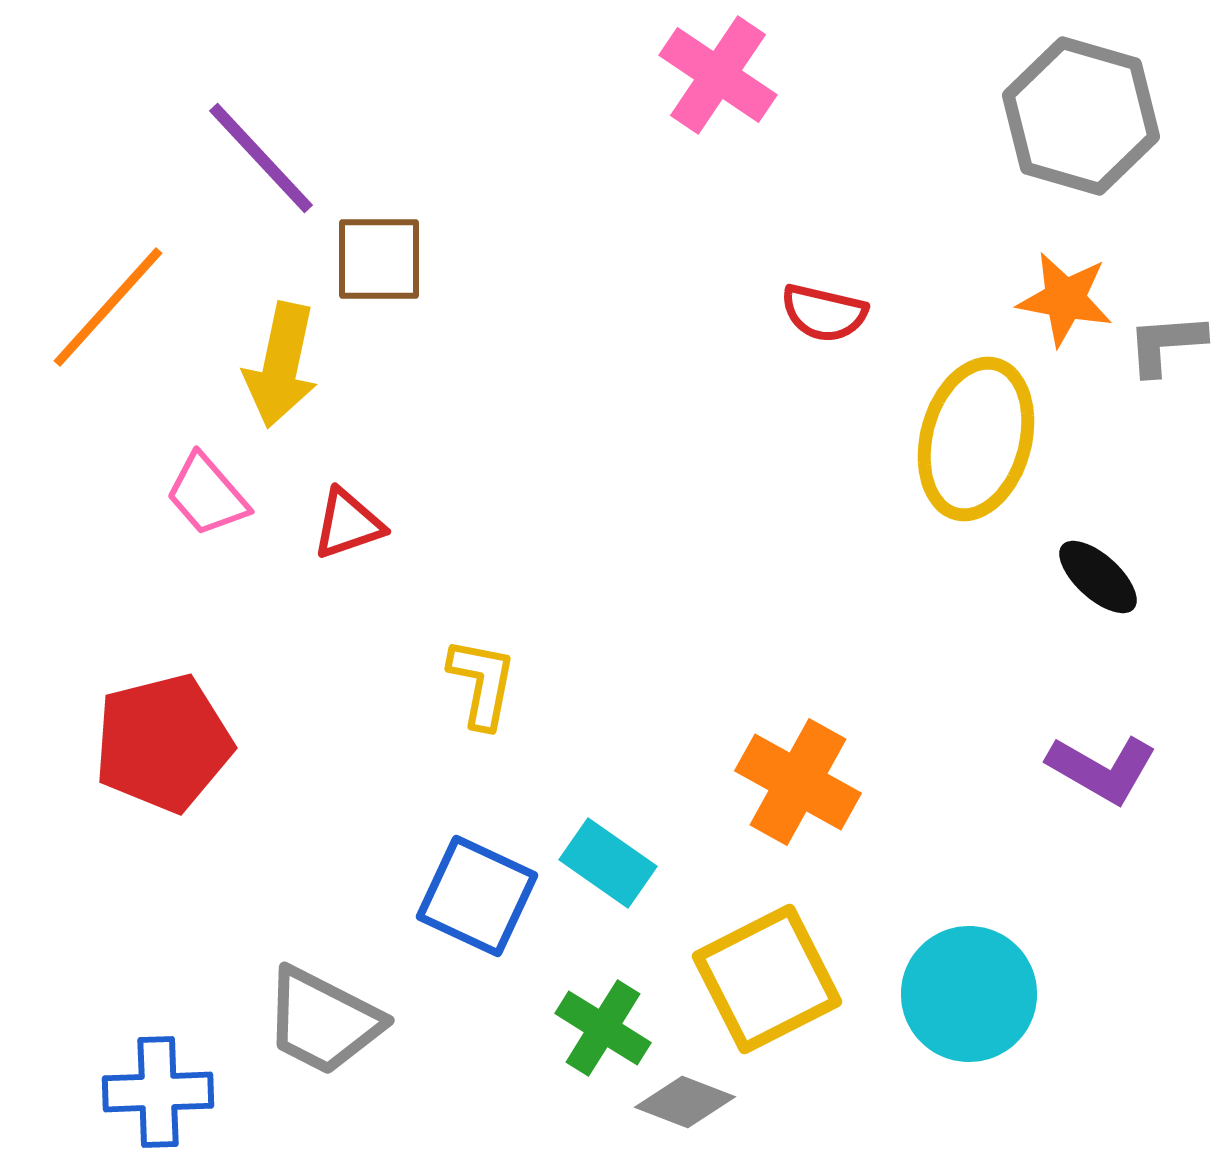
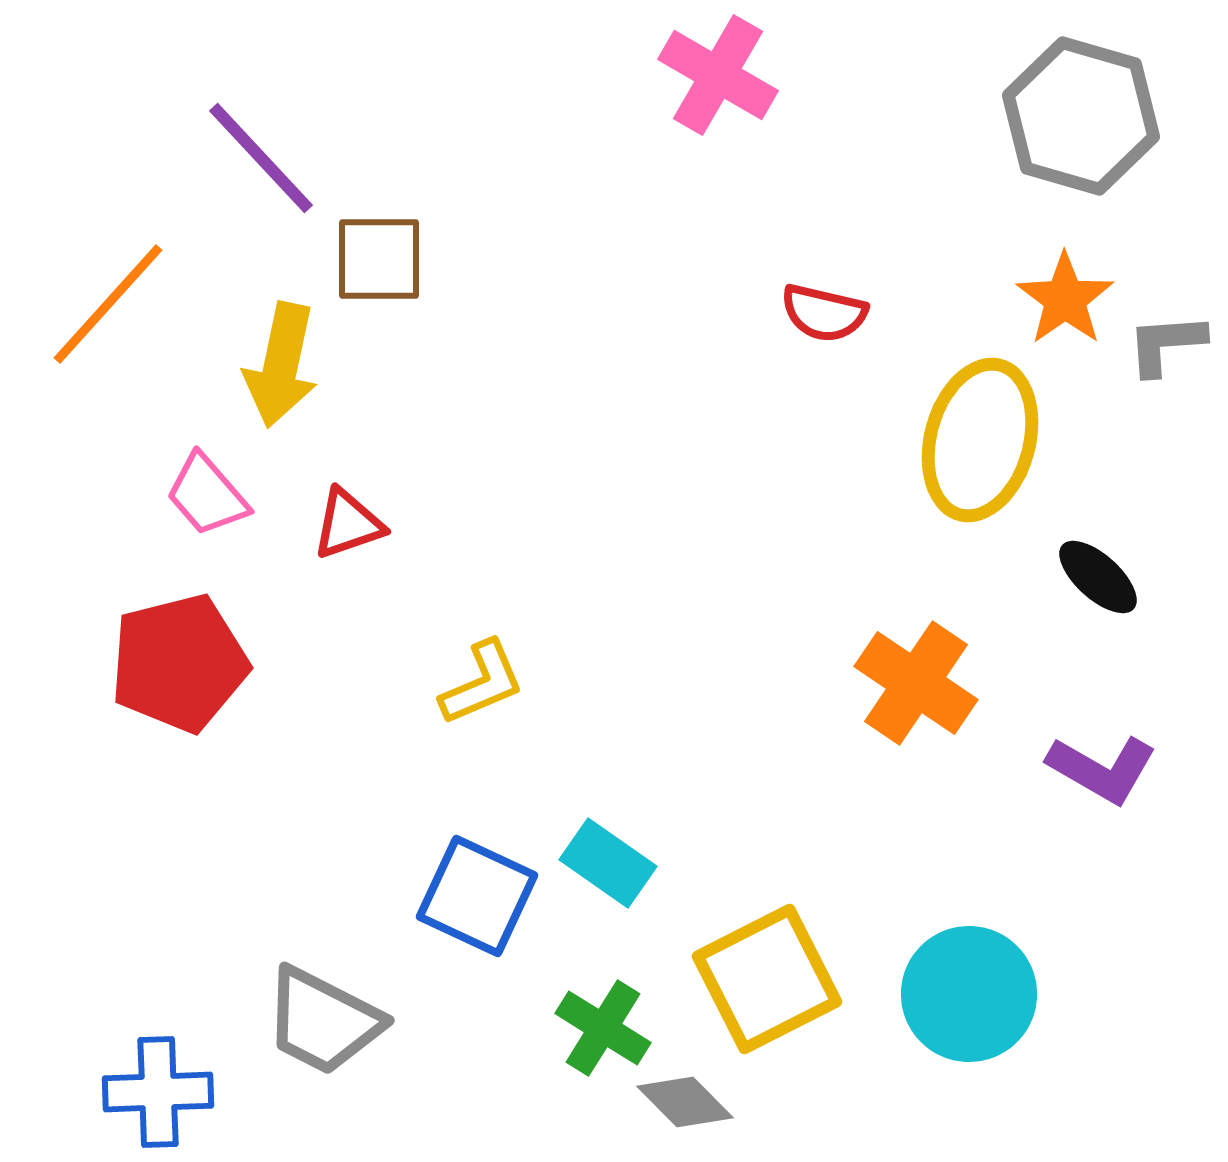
pink cross: rotated 4 degrees counterclockwise
orange star: rotated 26 degrees clockwise
orange line: moved 3 px up
yellow ellipse: moved 4 px right, 1 px down
yellow L-shape: rotated 56 degrees clockwise
red pentagon: moved 16 px right, 80 px up
orange cross: moved 118 px right, 99 px up; rotated 5 degrees clockwise
gray diamond: rotated 24 degrees clockwise
